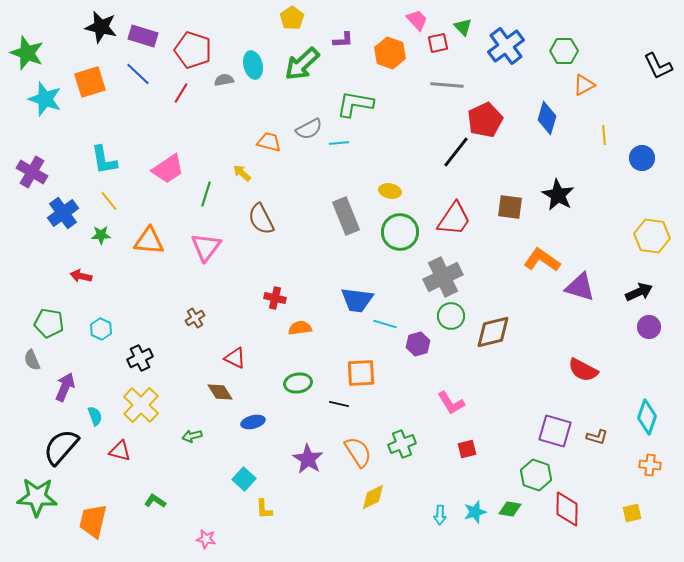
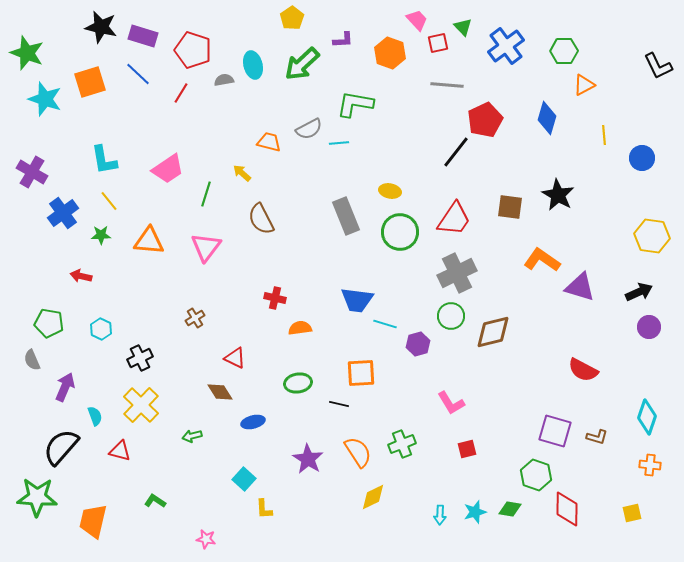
gray cross at (443, 277): moved 14 px right, 4 px up
